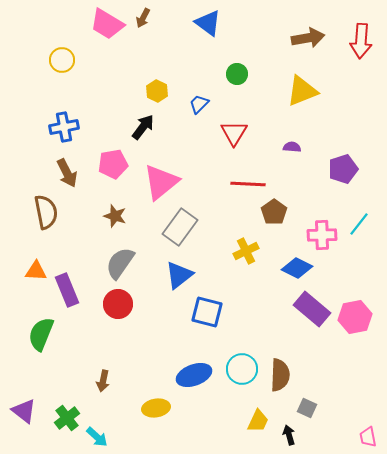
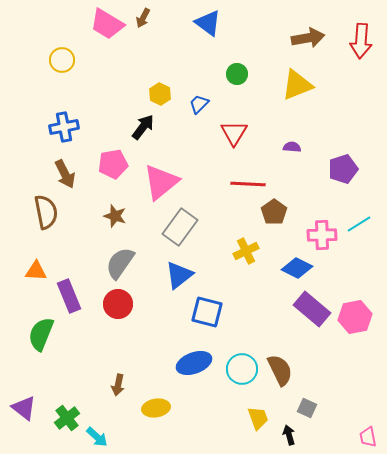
yellow hexagon at (157, 91): moved 3 px right, 3 px down
yellow triangle at (302, 91): moved 5 px left, 6 px up
brown arrow at (67, 173): moved 2 px left, 1 px down
cyan line at (359, 224): rotated 20 degrees clockwise
purple rectangle at (67, 290): moved 2 px right, 6 px down
blue ellipse at (194, 375): moved 12 px up
brown semicircle at (280, 375): moved 5 px up; rotated 28 degrees counterclockwise
brown arrow at (103, 381): moved 15 px right, 4 px down
purple triangle at (24, 411): moved 3 px up
yellow trapezoid at (258, 421): moved 3 px up; rotated 45 degrees counterclockwise
